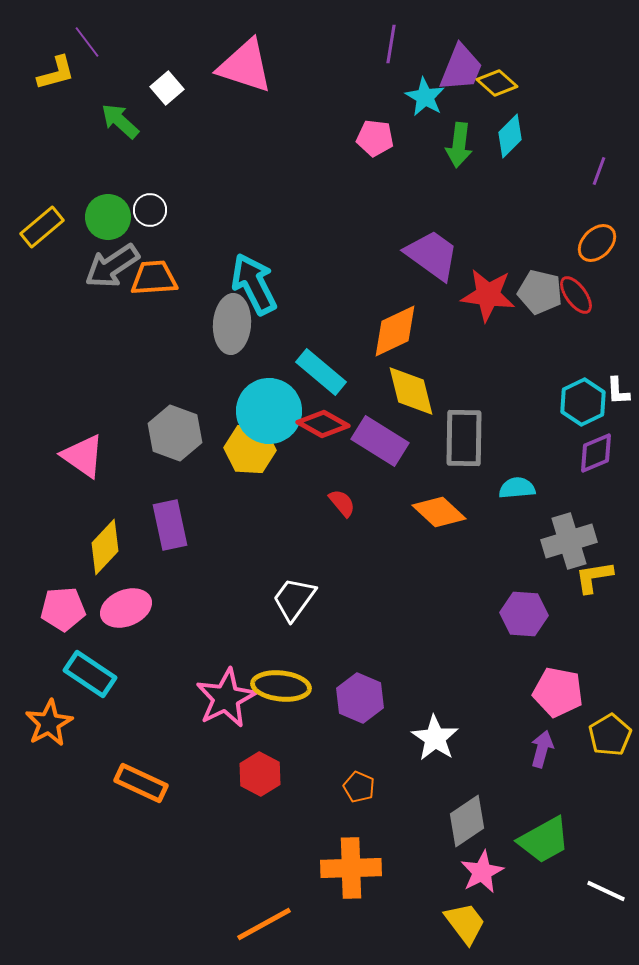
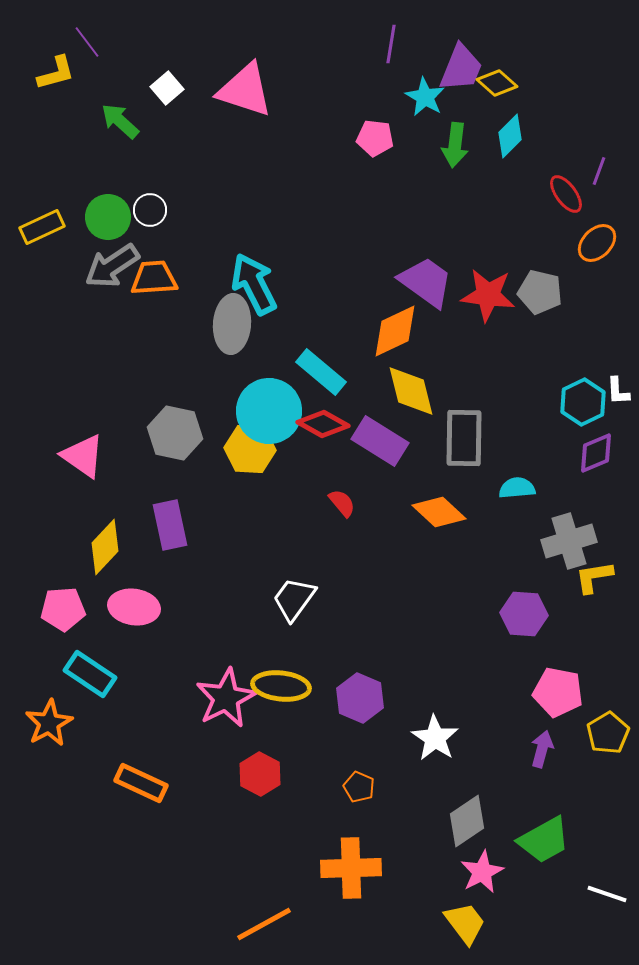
pink triangle at (245, 66): moved 24 px down
green arrow at (459, 145): moved 4 px left
yellow rectangle at (42, 227): rotated 15 degrees clockwise
purple trapezoid at (432, 255): moved 6 px left, 27 px down
red ellipse at (576, 295): moved 10 px left, 101 px up
gray hexagon at (175, 433): rotated 8 degrees counterclockwise
pink ellipse at (126, 608): moved 8 px right, 1 px up; rotated 30 degrees clockwise
yellow pentagon at (610, 735): moved 2 px left, 2 px up
white line at (606, 891): moved 1 px right, 3 px down; rotated 6 degrees counterclockwise
